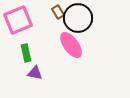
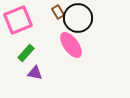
green rectangle: rotated 54 degrees clockwise
